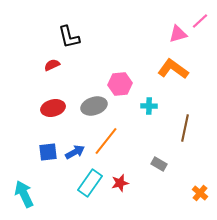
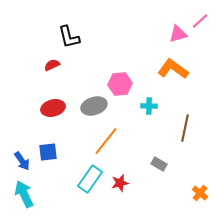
blue arrow: moved 53 px left, 9 px down; rotated 84 degrees clockwise
cyan rectangle: moved 4 px up
